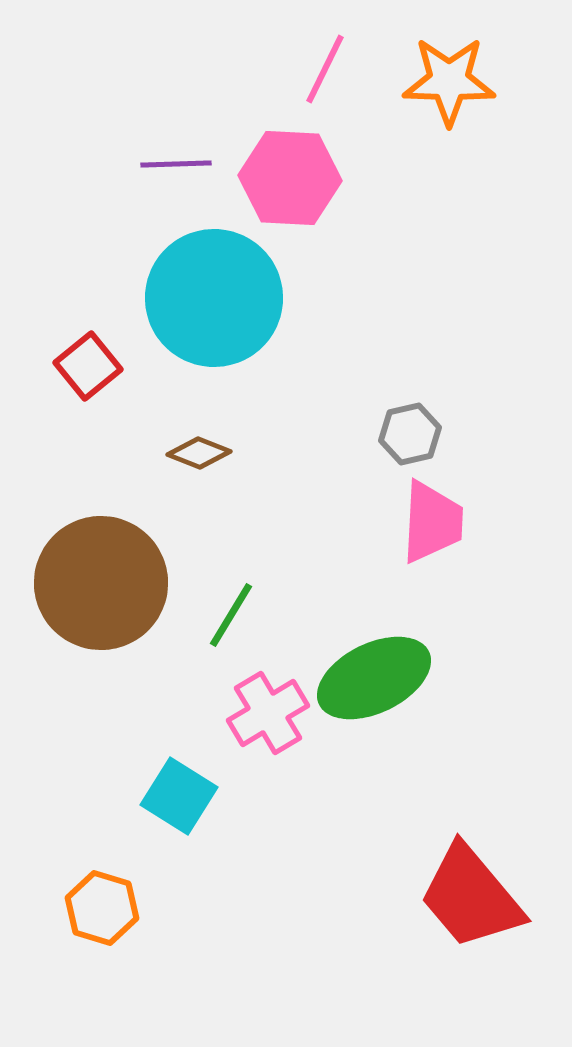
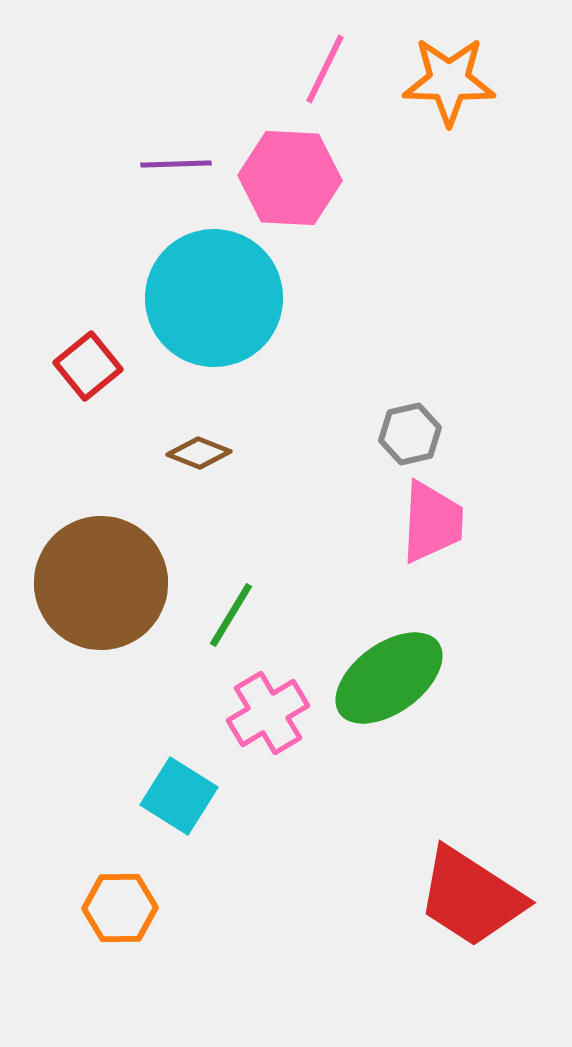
green ellipse: moved 15 px right; rotated 10 degrees counterclockwise
red trapezoid: rotated 17 degrees counterclockwise
orange hexagon: moved 18 px right; rotated 18 degrees counterclockwise
